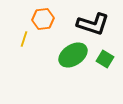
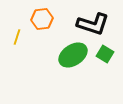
orange hexagon: moved 1 px left
yellow line: moved 7 px left, 2 px up
green square: moved 5 px up
